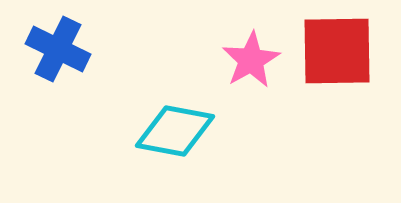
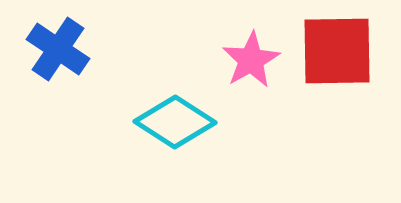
blue cross: rotated 8 degrees clockwise
cyan diamond: moved 9 px up; rotated 22 degrees clockwise
